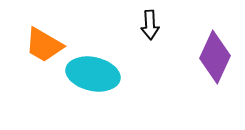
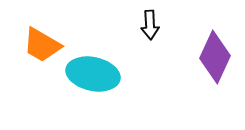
orange trapezoid: moved 2 px left
